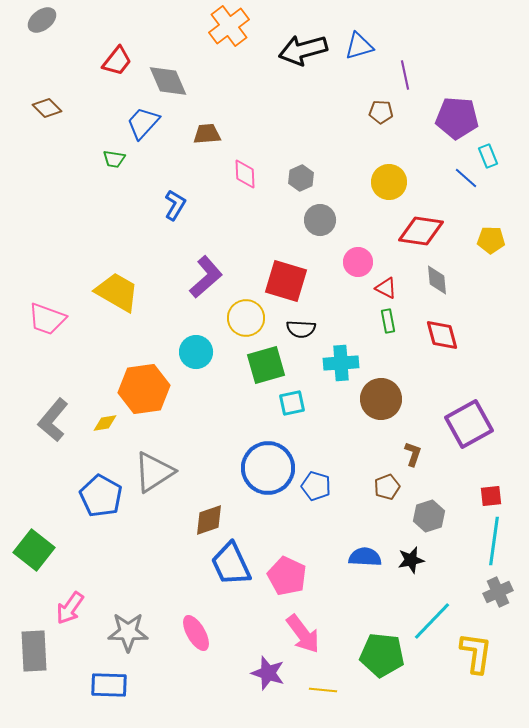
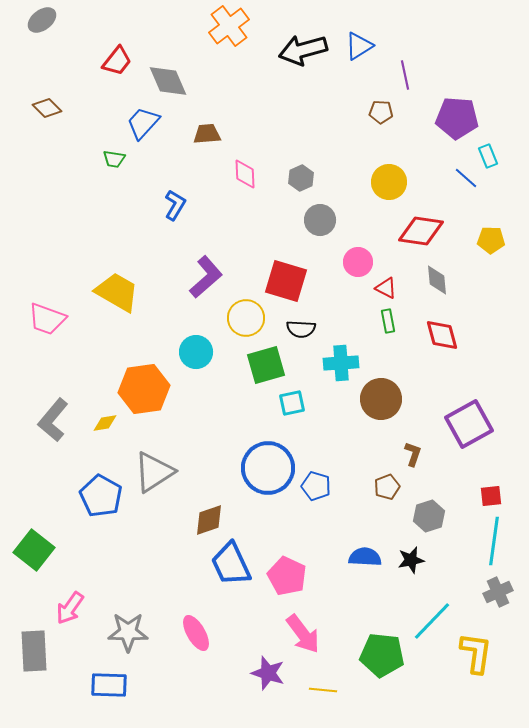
blue triangle at (359, 46): rotated 16 degrees counterclockwise
